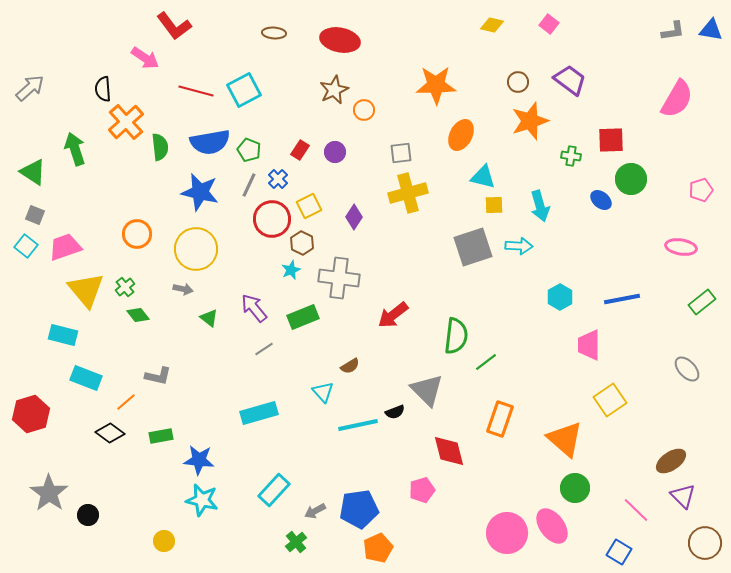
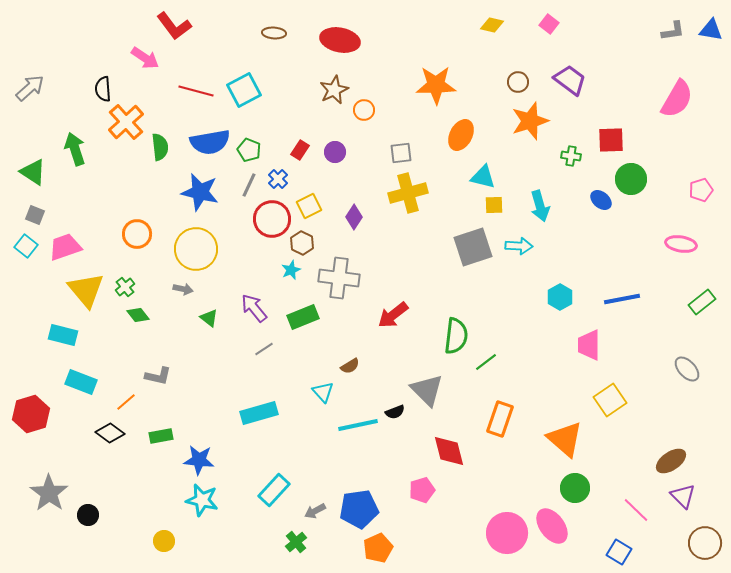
pink ellipse at (681, 247): moved 3 px up
cyan rectangle at (86, 378): moved 5 px left, 4 px down
